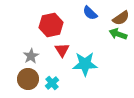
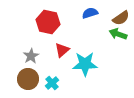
blue semicircle: rotated 119 degrees clockwise
red hexagon: moved 3 px left, 3 px up; rotated 25 degrees clockwise
red triangle: rotated 21 degrees clockwise
